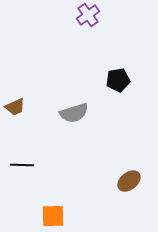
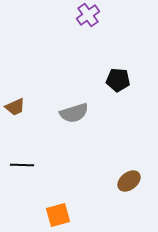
black pentagon: rotated 15 degrees clockwise
orange square: moved 5 px right, 1 px up; rotated 15 degrees counterclockwise
